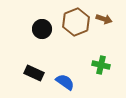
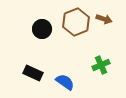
green cross: rotated 36 degrees counterclockwise
black rectangle: moved 1 px left
